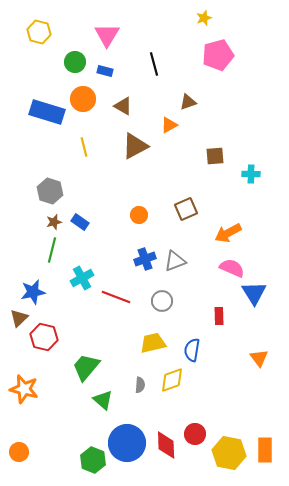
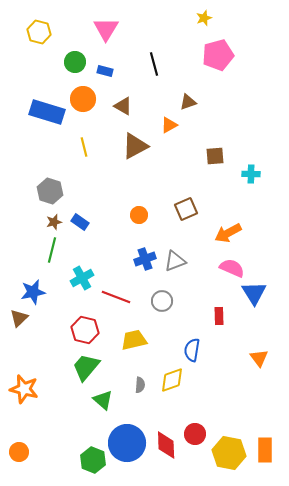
pink triangle at (107, 35): moved 1 px left, 6 px up
red hexagon at (44, 337): moved 41 px right, 7 px up
yellow trapezoid at (153, 343): moved 19 px left, 3 px up
